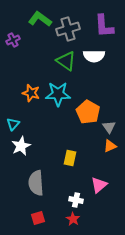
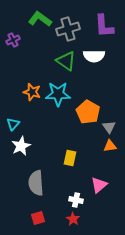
orange star: moved 1 px right, 1 px up
orange triangle: rotated 16 degrees clockwise
